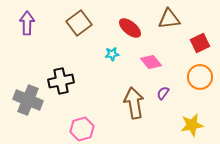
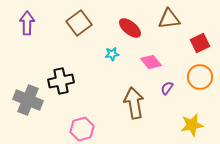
purple semicircle: moved 4 px right, 5 px up
